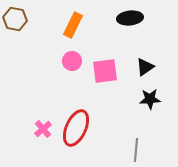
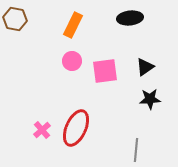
pink cross: moved 1 px left, 1 px down
